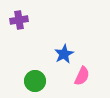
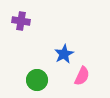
purple cross: moved 2 px right, 1 px down; rotated 18 degrees clockwise
green circle: moved 2 px right, 1 px up
